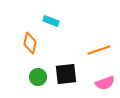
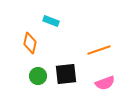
green circle: moved 1 px up
